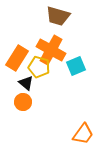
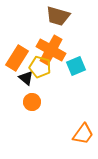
yellow pentagon: moved 1 px right
black triangle: moved 5 px up
orange circle: moved 9 px right
